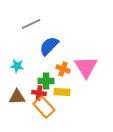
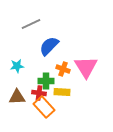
cyan star: rotated 16 degrees counterclockwise
